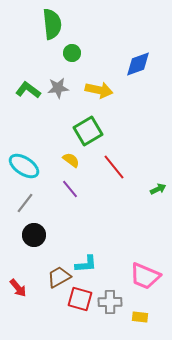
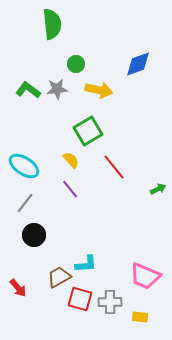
green circle: moved 4 px right, 11 px down
gray star: moved 1 px left, 1 px down
yellow semicircle: rotated 12 degrees clockwise
